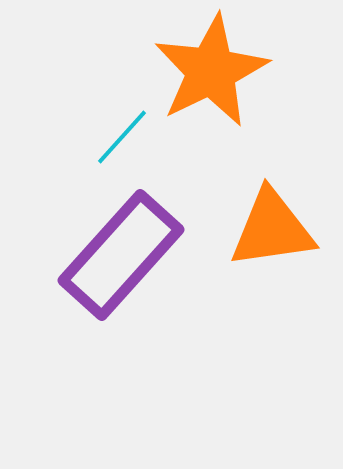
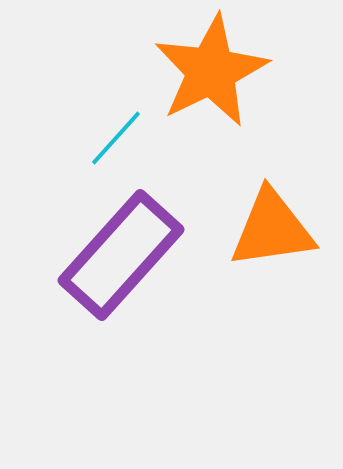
cyan line: moved 6 px left, 1 px down
